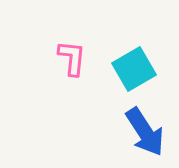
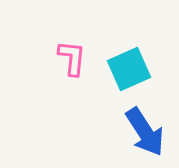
cyan square: moved 5 px left; rotated 6 degrees clockwise
